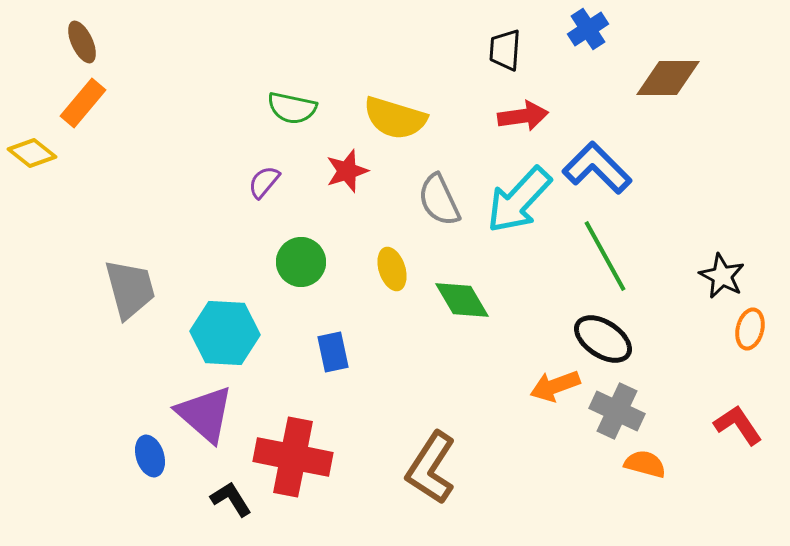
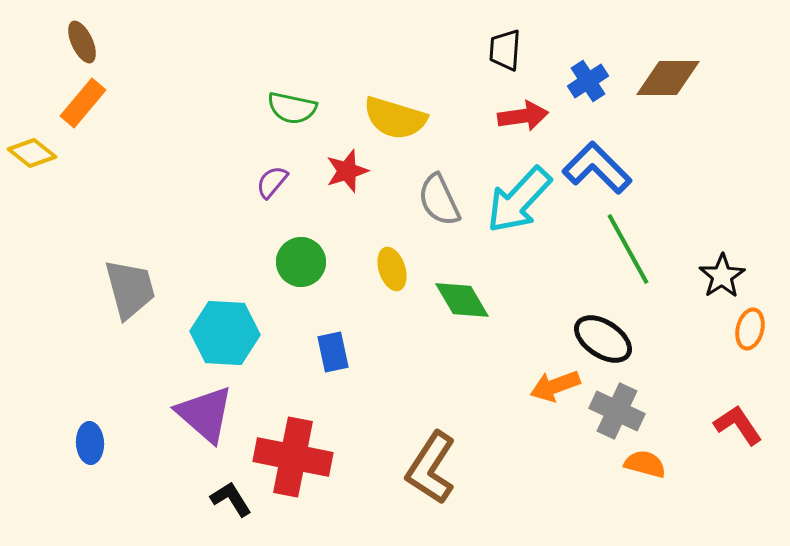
blue cross: moved 52 px down
purple semicircle: moved 8 px right
green line: moved 23 px right, 7 px up
black star: rotated 12 degrees clockwise
blue ellipse: moved 60 px left, 13 px up; rotated 15 degrees clockwise
